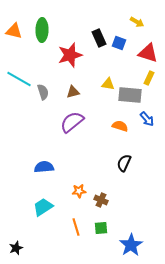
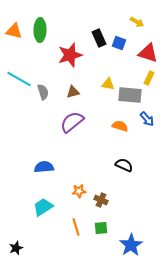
green ellipse: moved 2 px left
black semicircle: moved 2 px down; rotated 90 degrees clockwise
